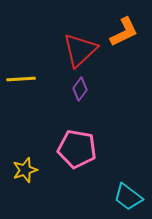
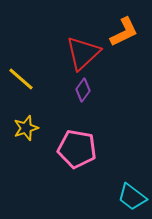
red triangle: moved 3 px right, 3 px down
yellow line: rotated 44 degrees clockwise
purple diamond: moved 3 px right, 1 px down
yellow star: moved 1 px right, 42 px up
cyan trapezoid: moved 4 px right
